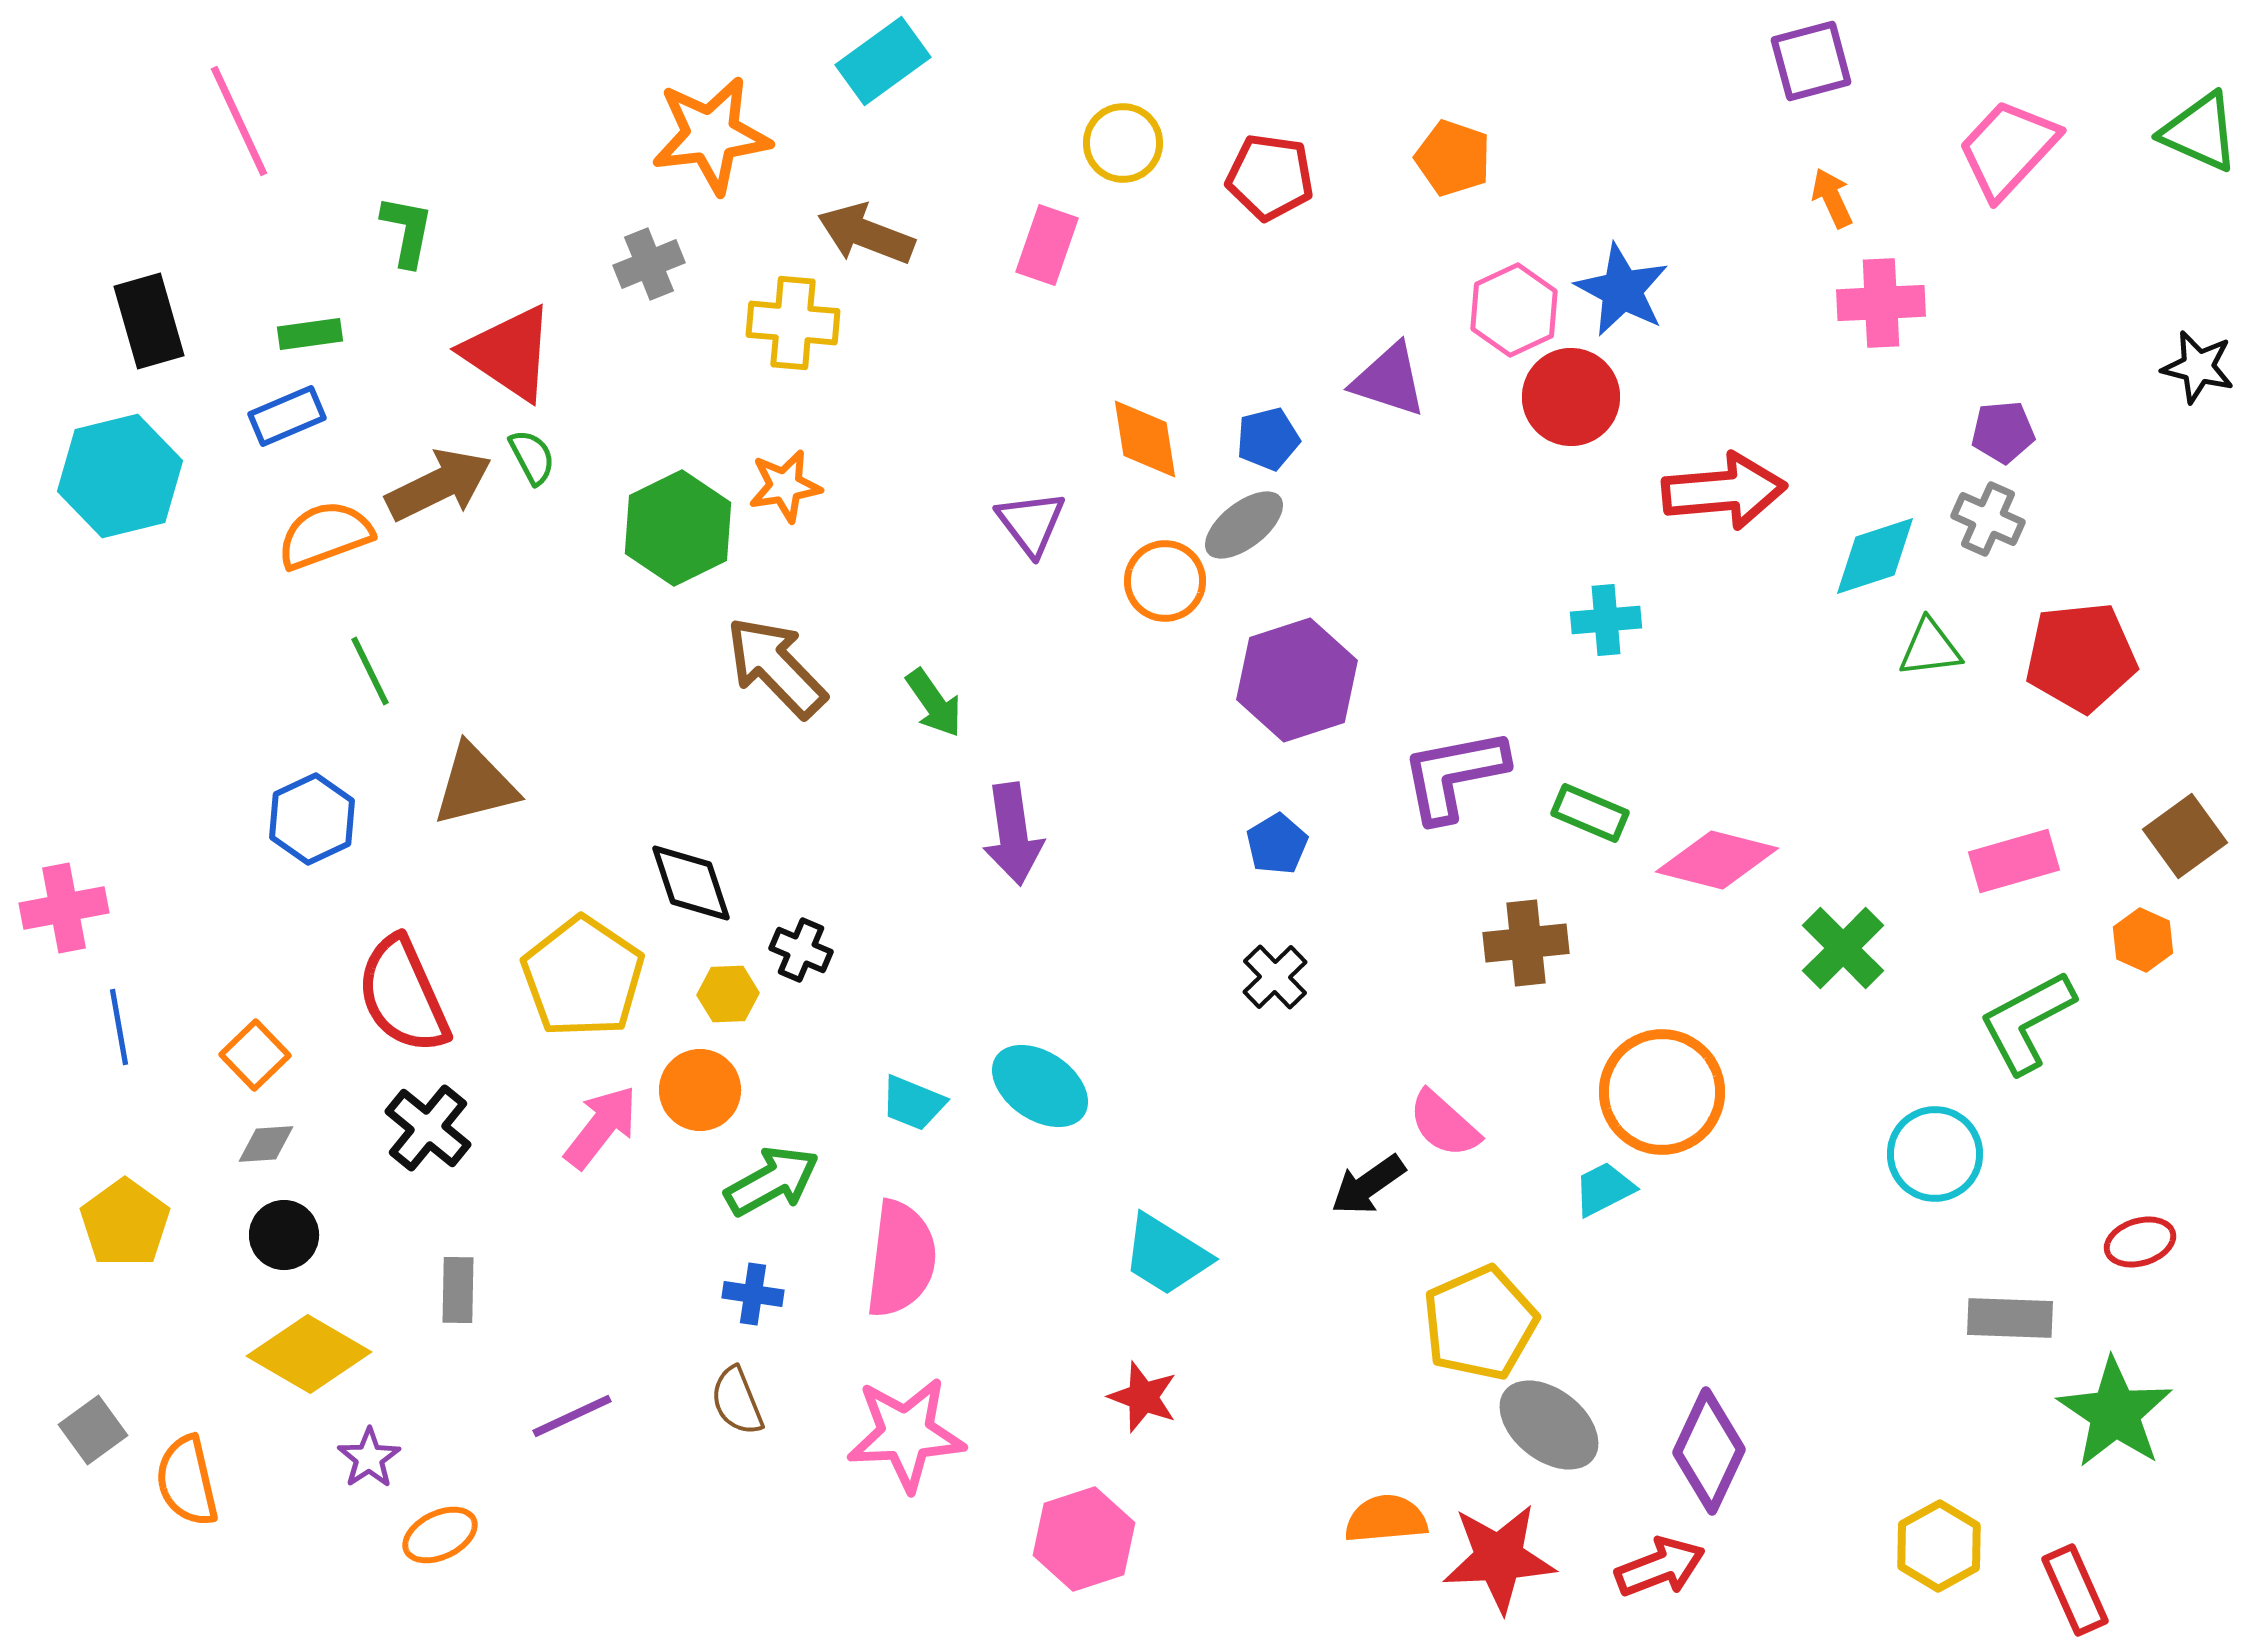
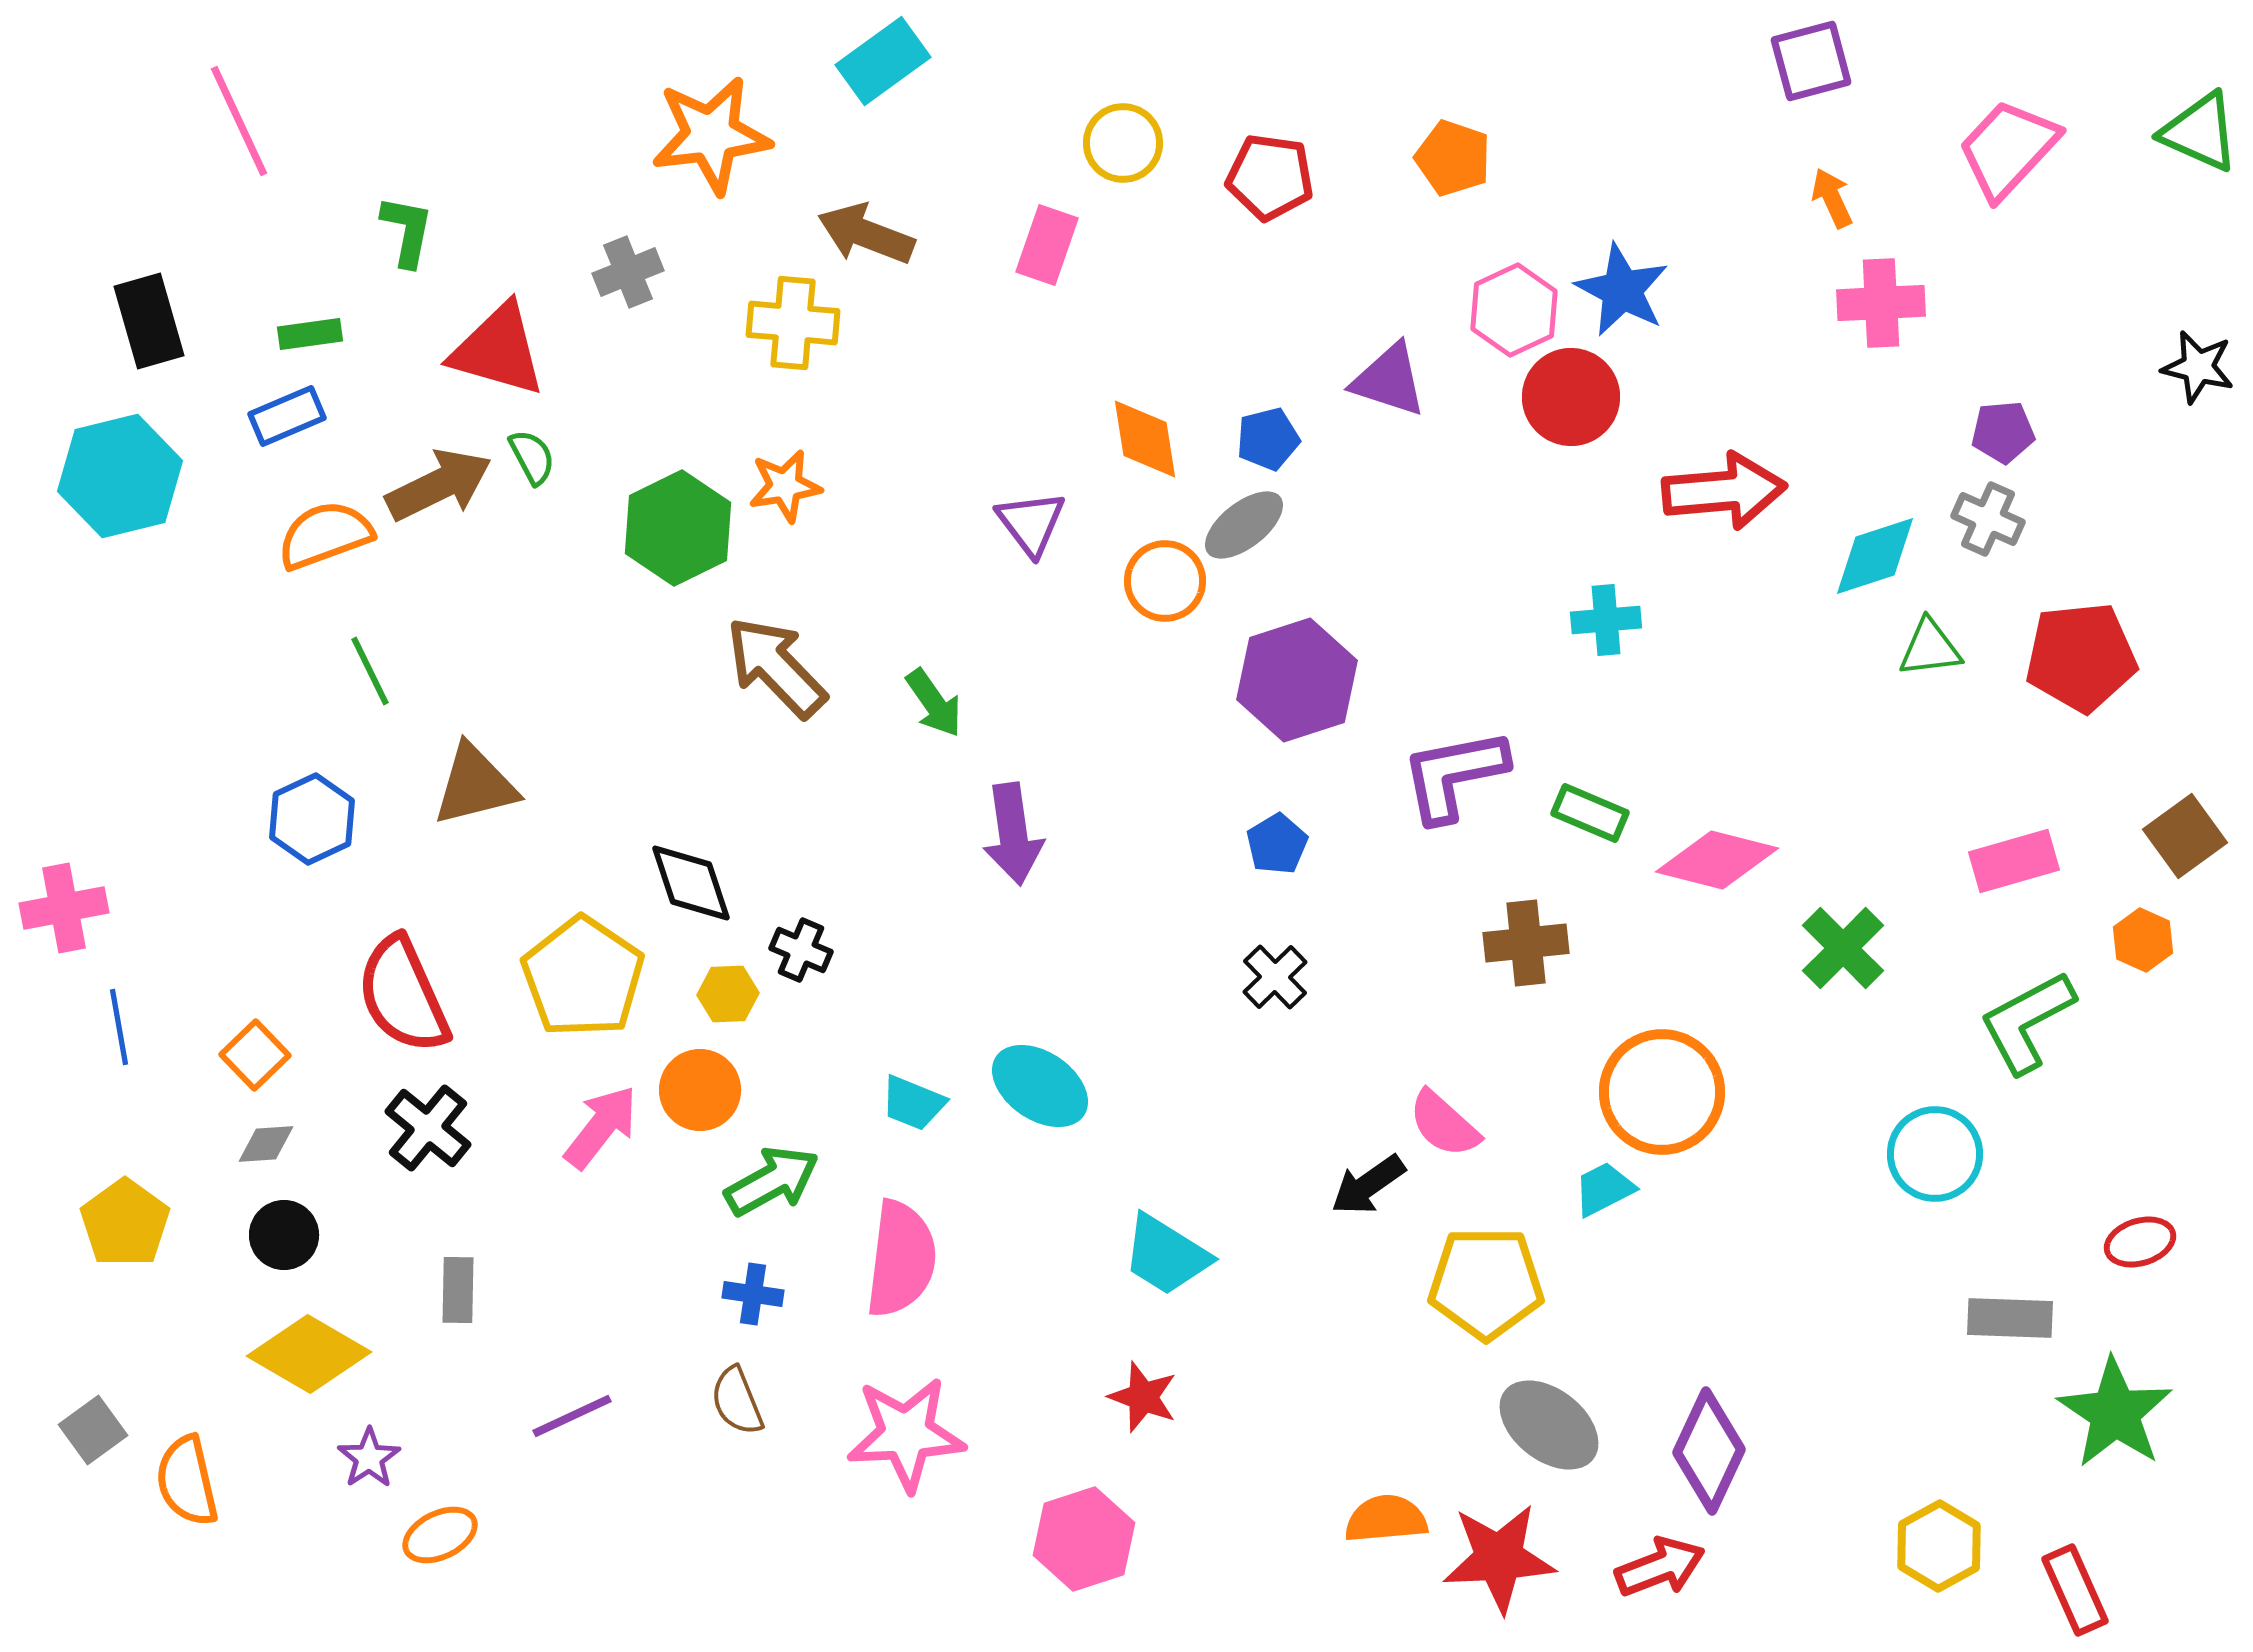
gray cross at (649, 264): moved 21 px left, 8 px down
red triangle at (509, 353): moved 11 px left, 3 px up; rotated 18 degrees counterclockwise
yellow pentagon at (1480, 1323): moved 6 px right, 40 px up; rotated 24 degrees clockwise
